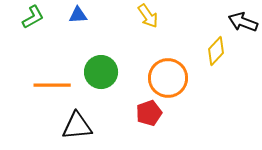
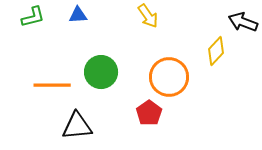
green L-shape: rotated 15 degrees clockwise
orange circle: moved 1 px right, 1 px up
red pentagon: rotated 15 degrees counterclockwise
